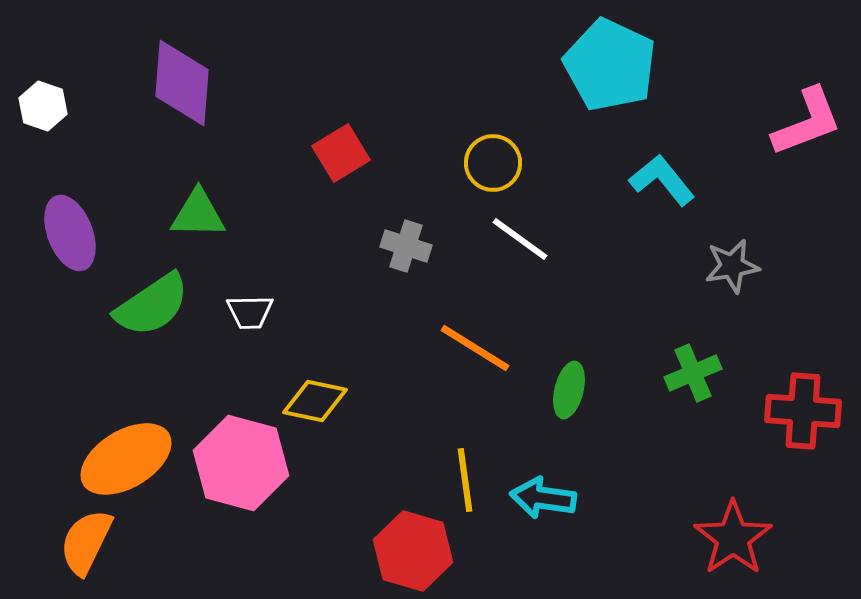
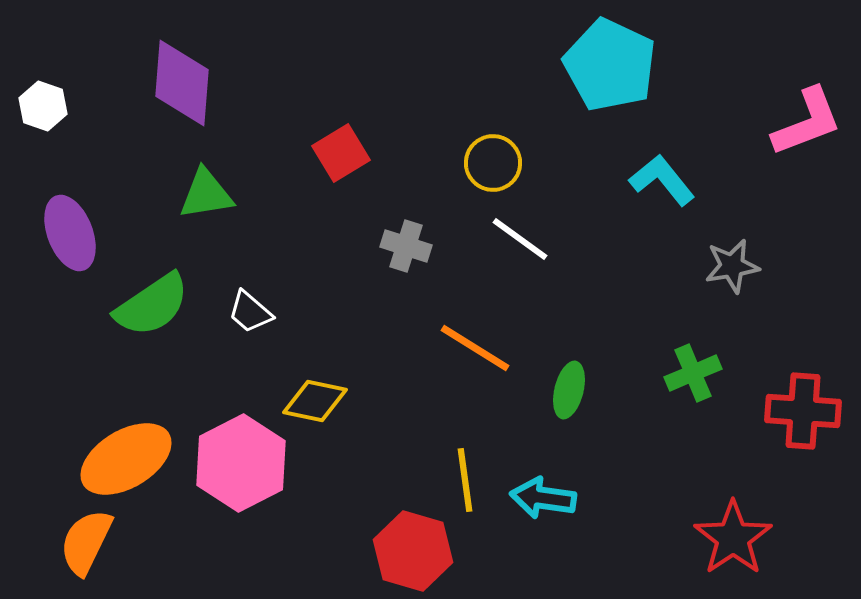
green triangle: moved 8 px right, 20 px up; rotated 10 degrees counterclockwise
white trapezoid: rotated 42 degrees clockwise
pink hexagon: rotated 18 degrees clockwise
